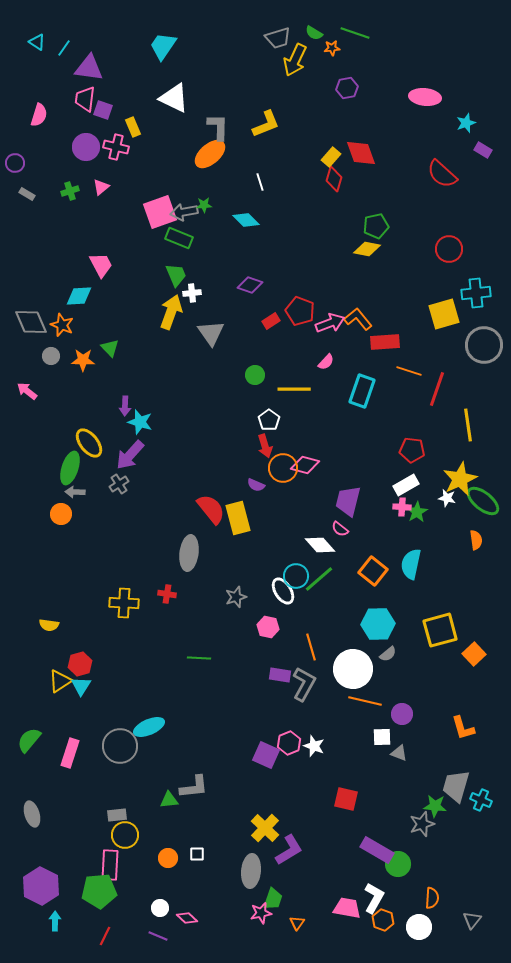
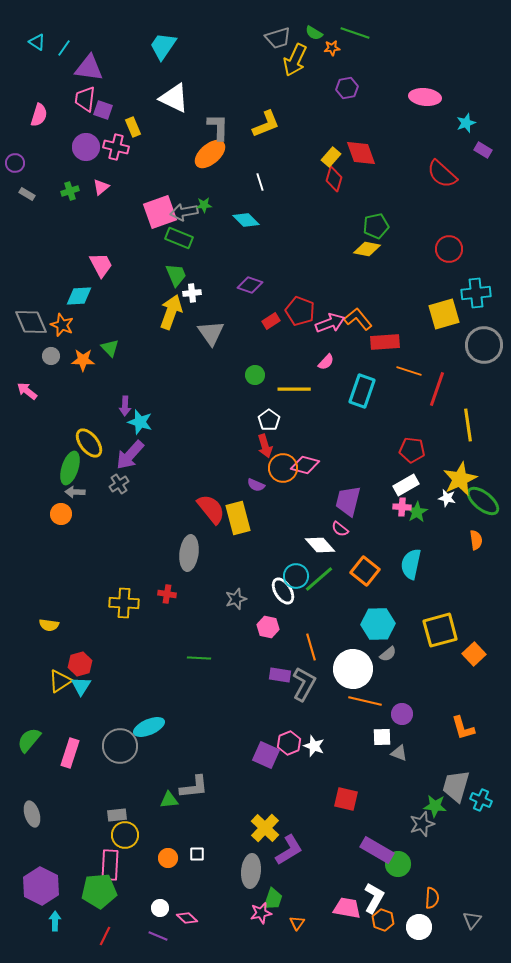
orange square at (373, 571): moved 8 px left
gray star at (236, 597): moved 2 px down
